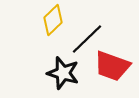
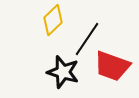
black line: rotated 12 degrees counterclockwise
black star: moved 1 px up
